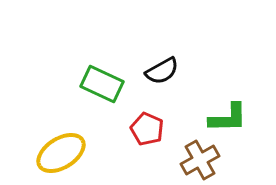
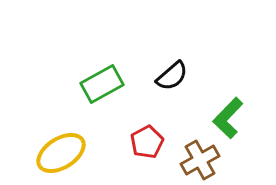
black semicircle: moved 10 px right, 5 px down; rotated 12 degrees counterclockwise
green rectangle: rotated 54 degrees counterclockwise
green L-shape: rotated 135 degrees clockwise
red pentagon: moved 13 px down; rotated 20 degrees clockwise
